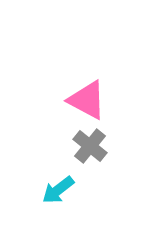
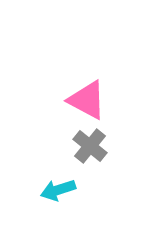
cyan arrow: rotated 20 degrees clockwise
